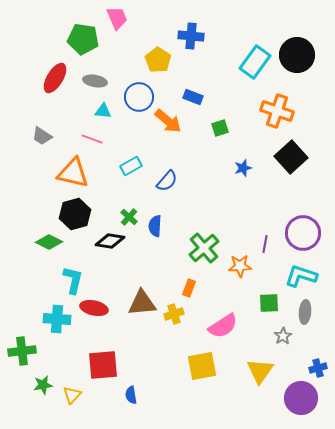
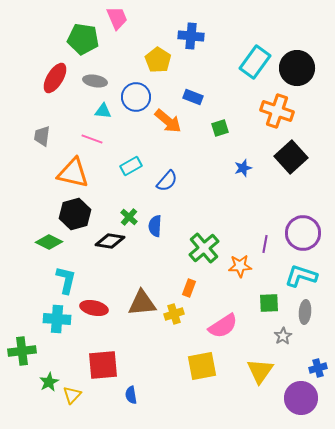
black circle at (297, 55): moved 13 px down
blue circle at (139, 97): moved 3 px left
gray trapezoid at (42, 136): rotated 65 degrees clockwise
cyan L-shape at (73, 280): moved 7 px left
green star at (43, 385): moved 6 px right, 3 px up; rotated 18 degrees counterclockwise
